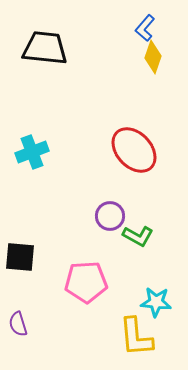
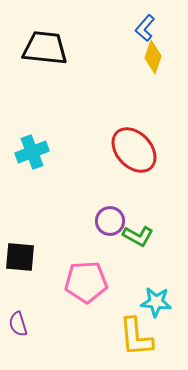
purple circle: moved 5 px down
